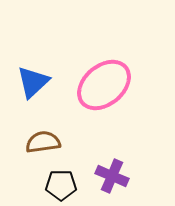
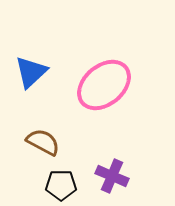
blue triangle: moved 2 px left, 10 px up
brown semicircle: rotated 36 degrees clockwise
